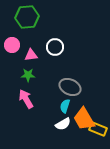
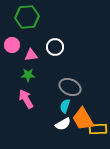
orange trapezoid: moved 1 px left
yellow rectangle: rotated 24 degrees counterclockwise
